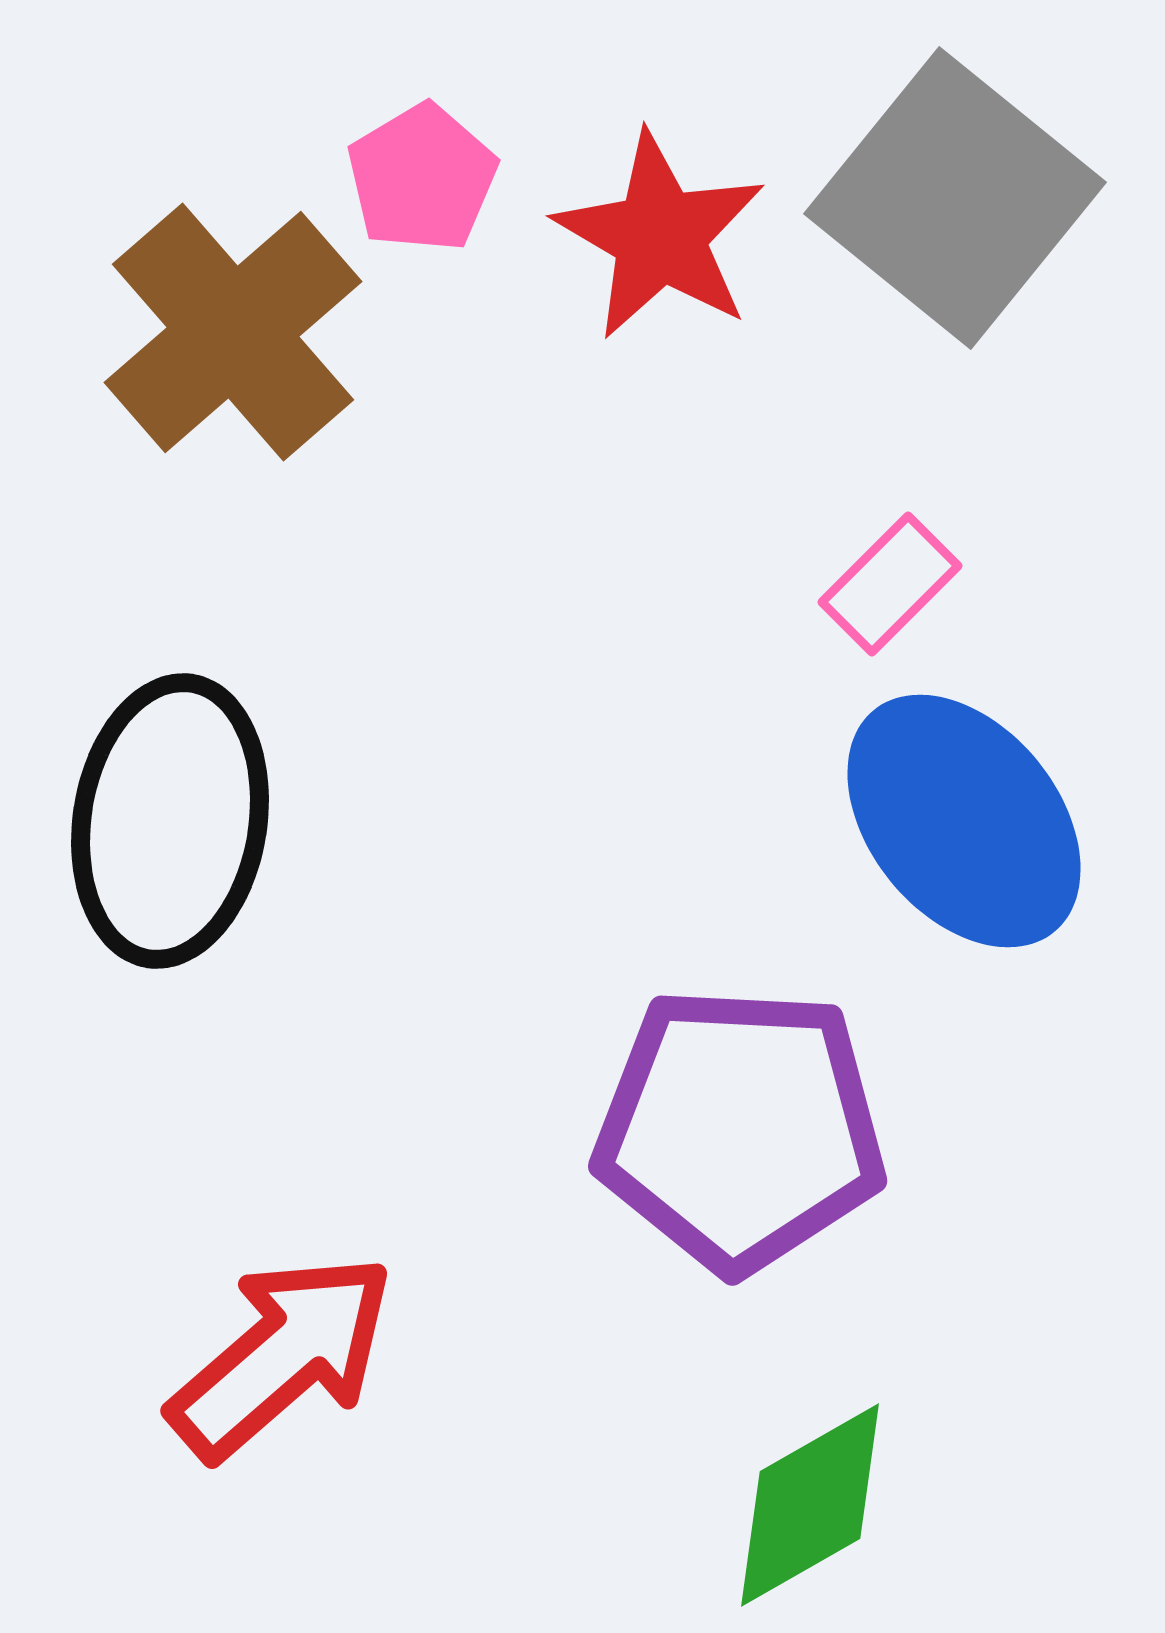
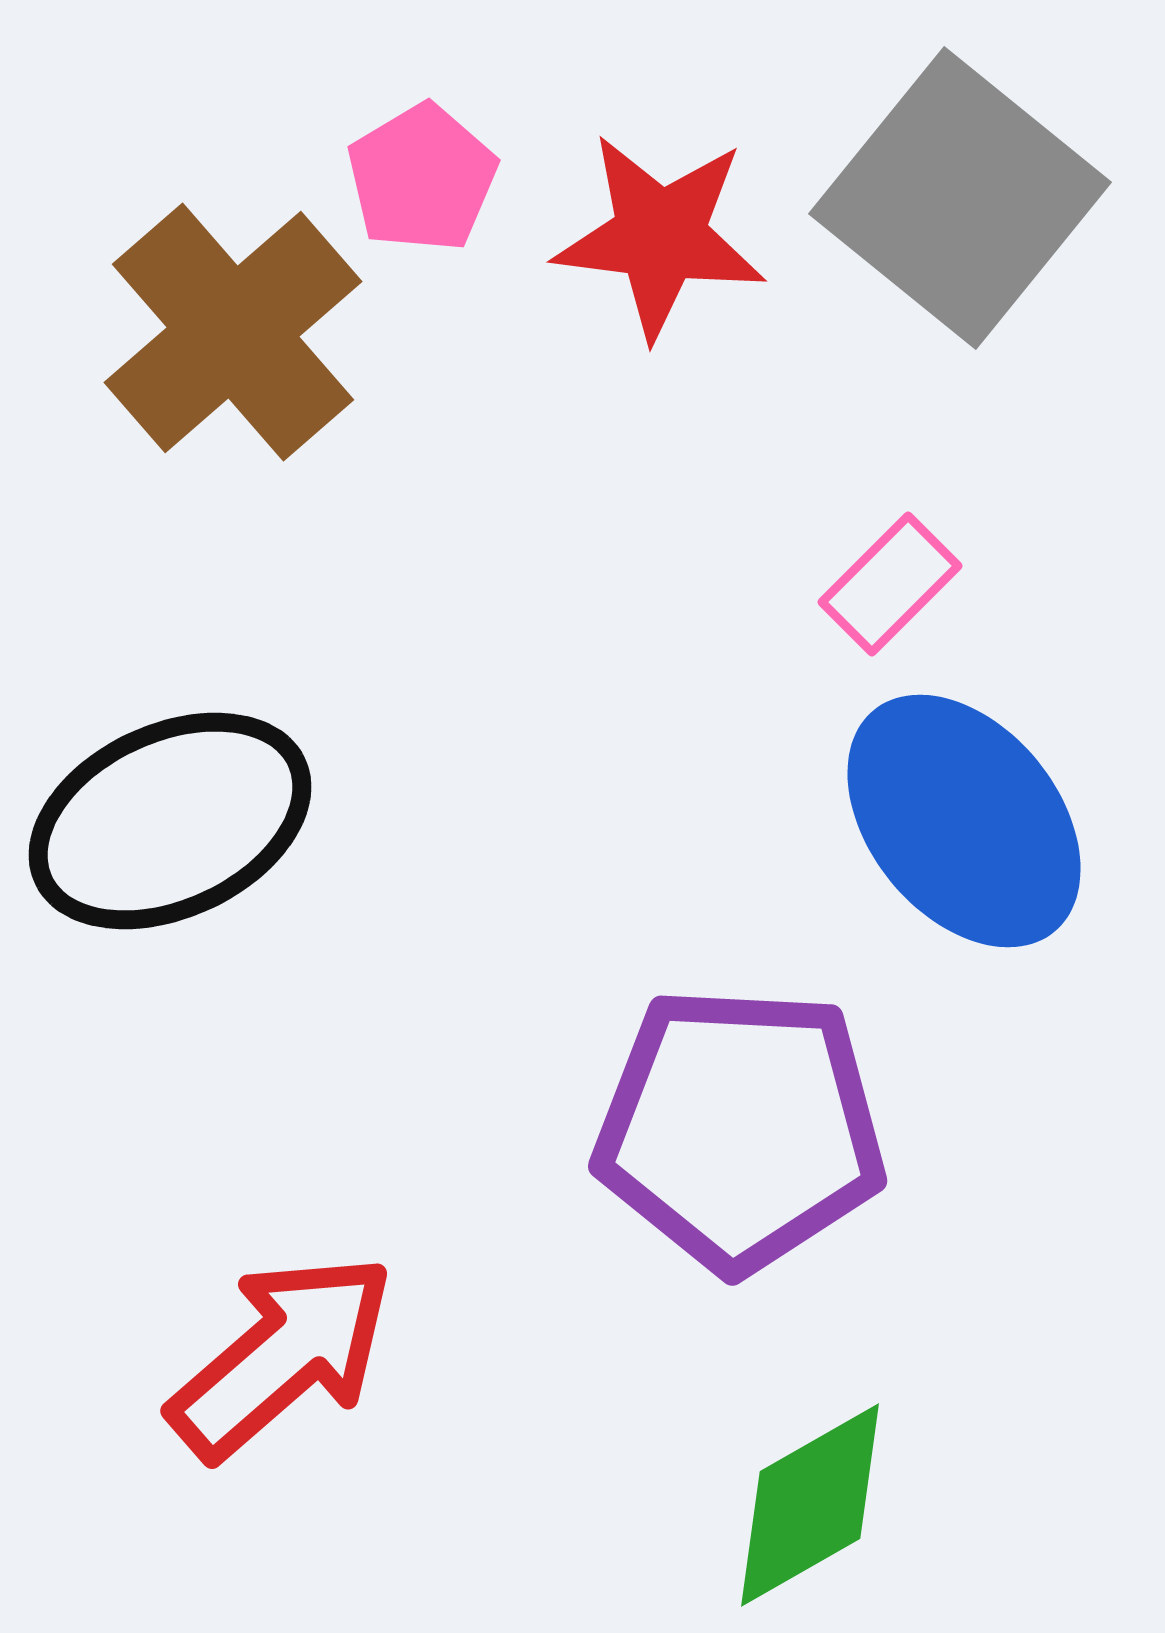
gray square: moved 5 px right
red star: rotated 23 degrees counterclockwise
black ellipse: rotated 56 degrees clockwise
